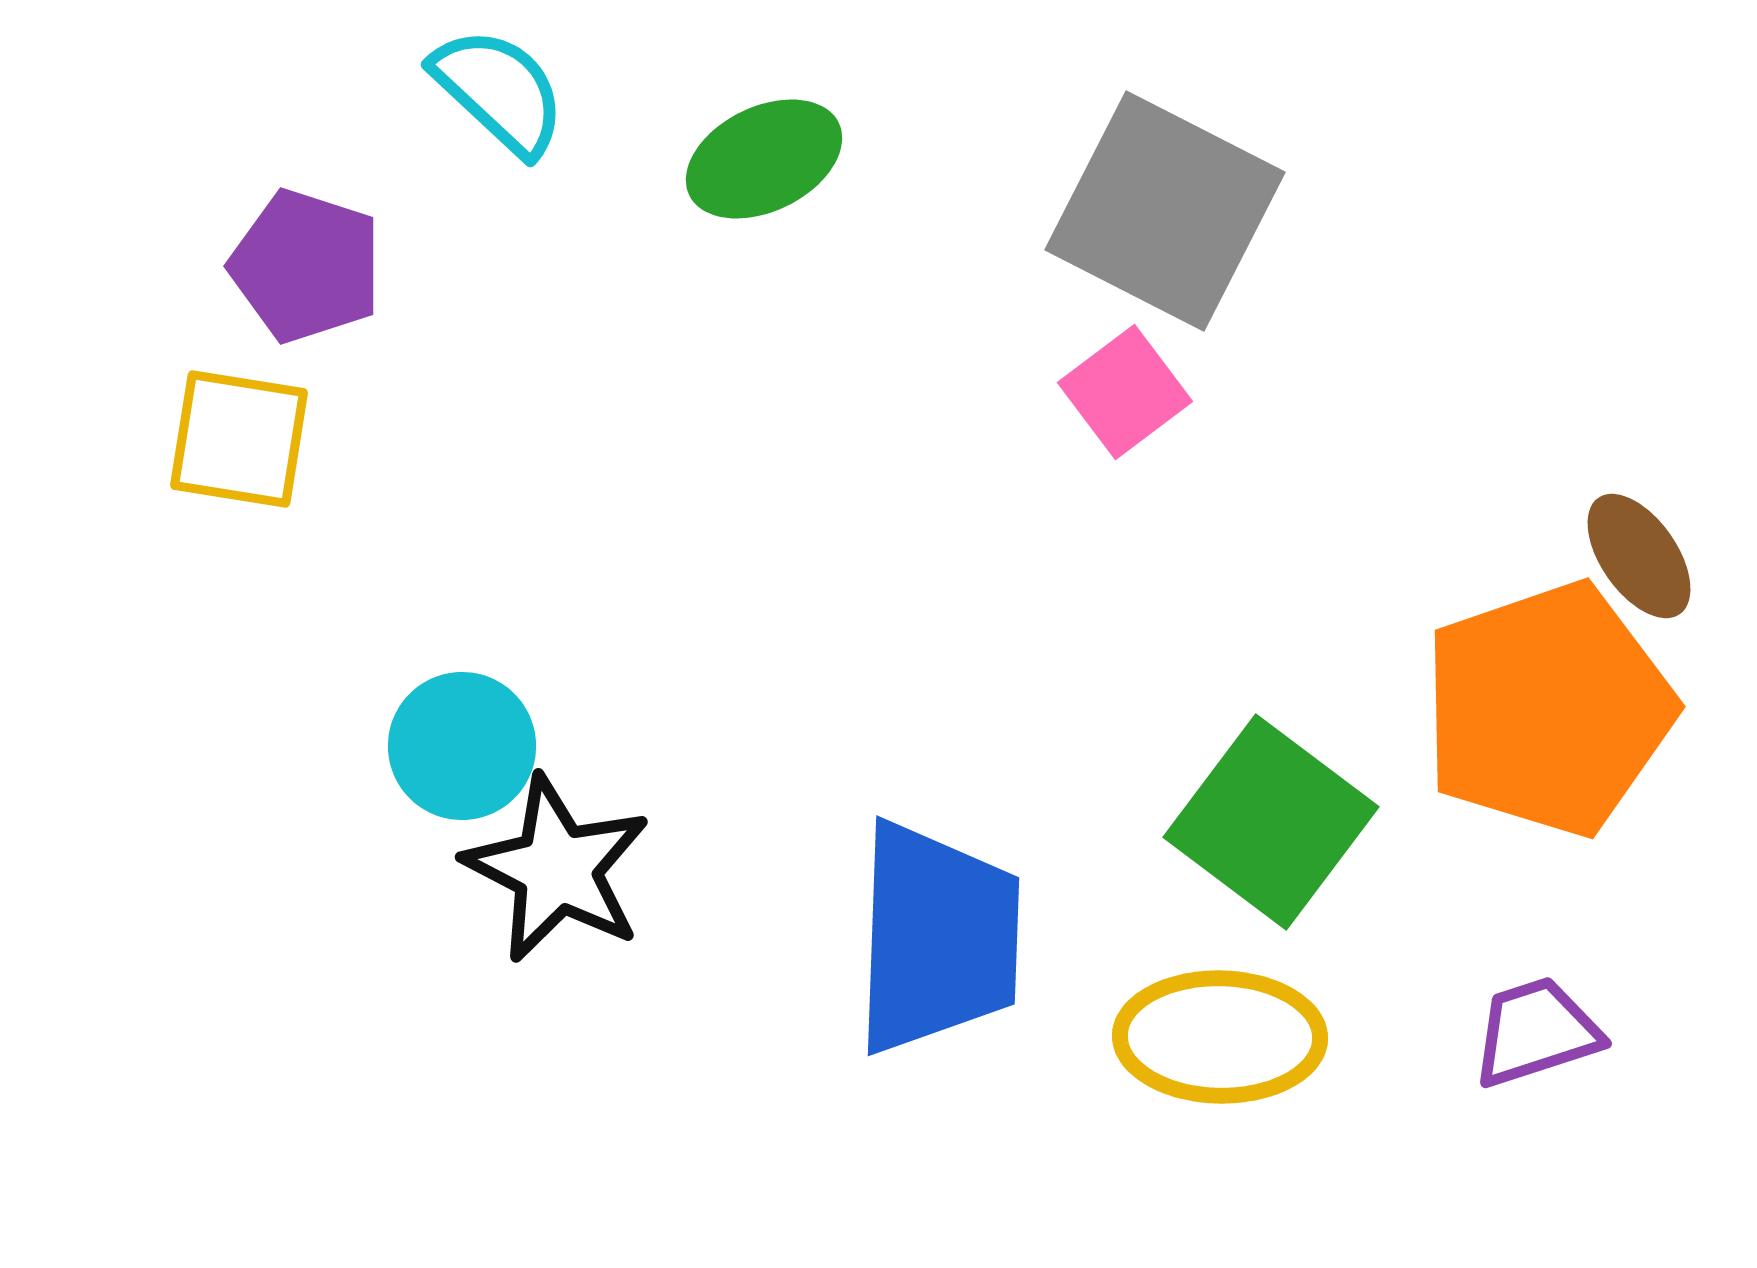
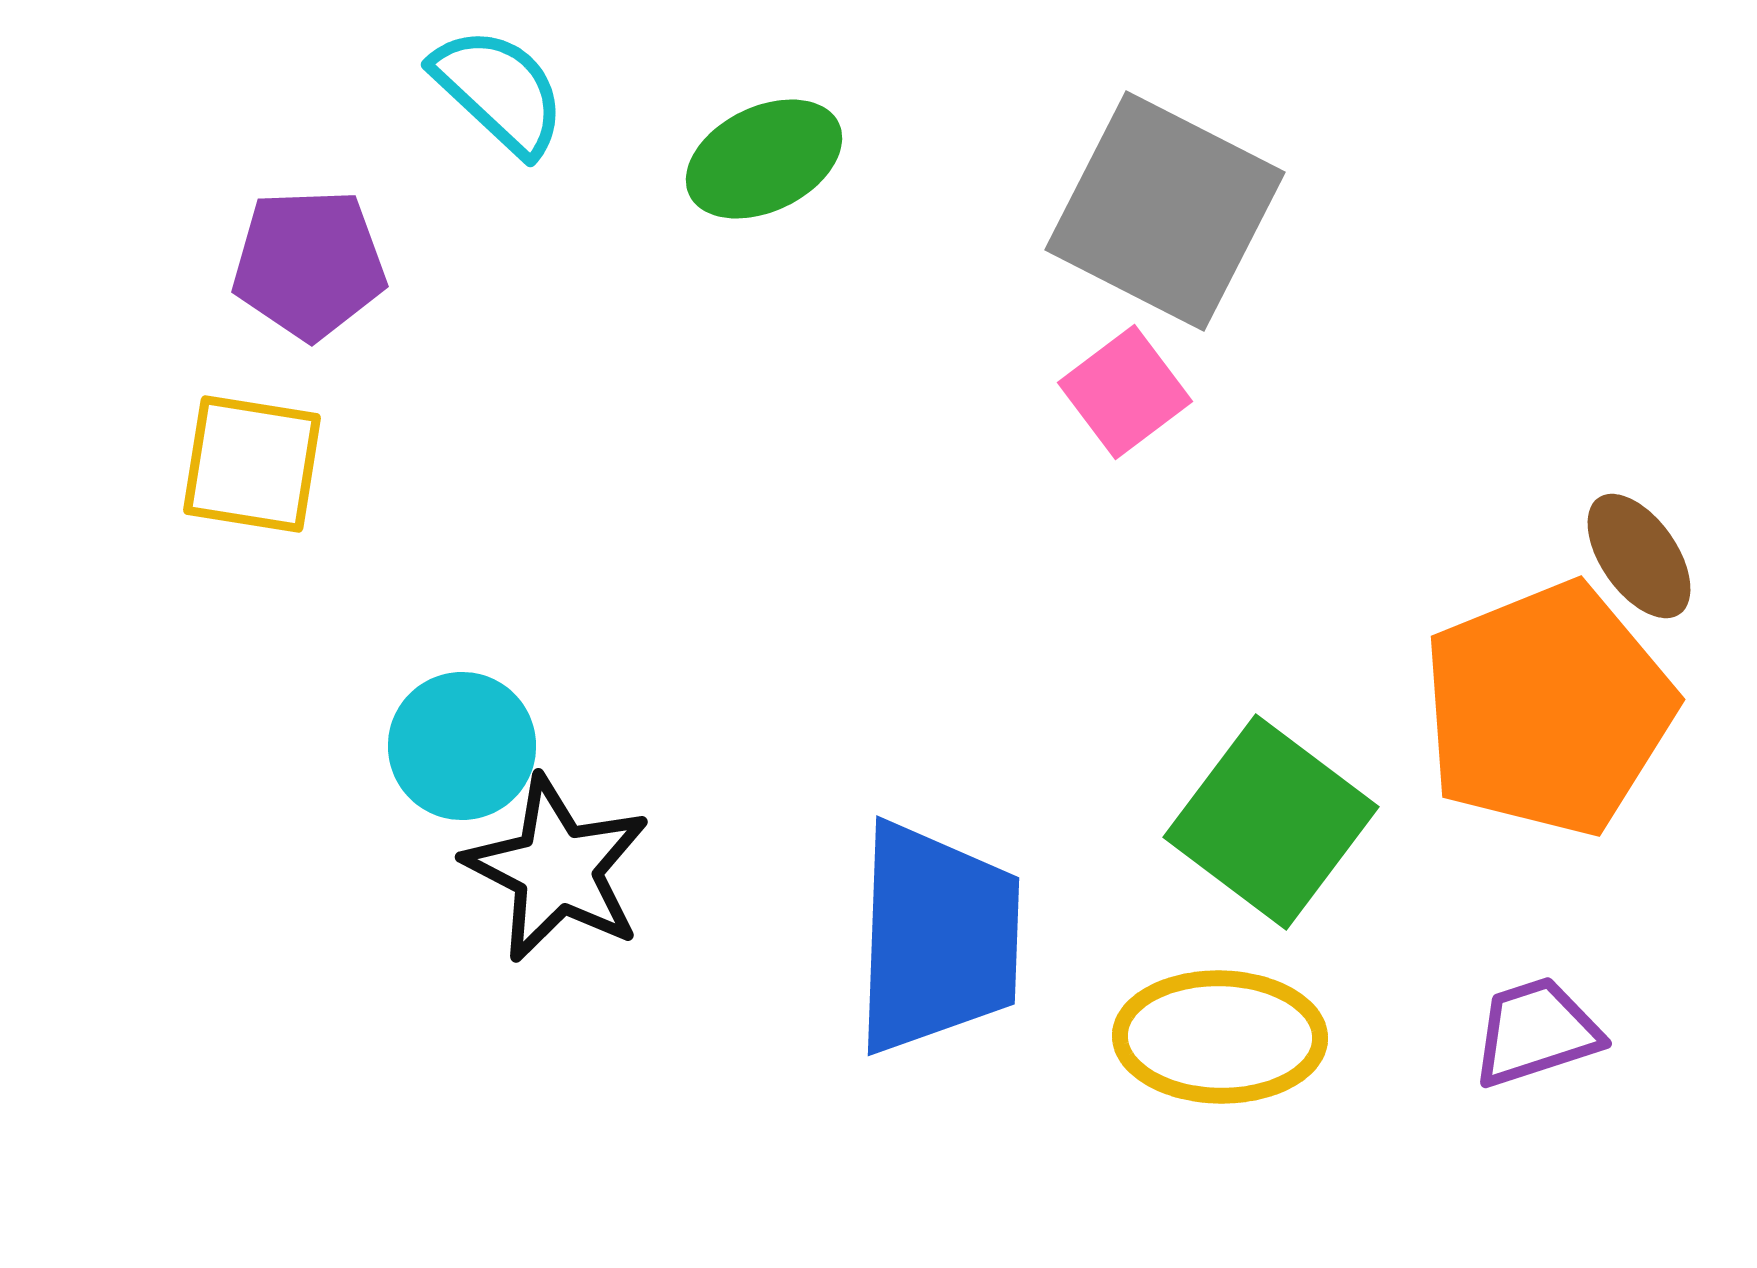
purple pentagon: moved 3 px right, 2 px up; rotated 20 degrees counterclockwise
yellow square: moved 13 px right, 25 px down
orange pentagon: rotated 3 degrees counterclockwise
